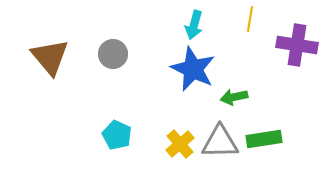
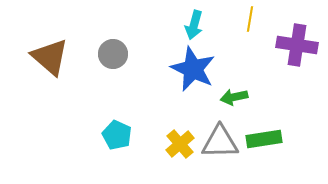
brown triangle: rotated 9 degrees counterclockwise
